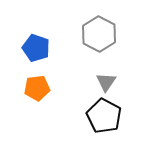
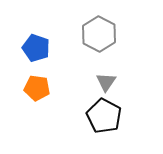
orange pentagon: rotated 15 degrees clockwise
